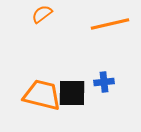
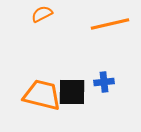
orange semicircle: rotated 10 degrees clockwise
black square: moved 1 px up
